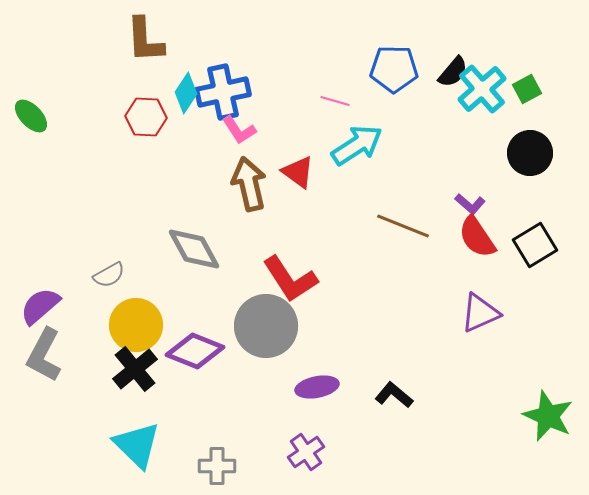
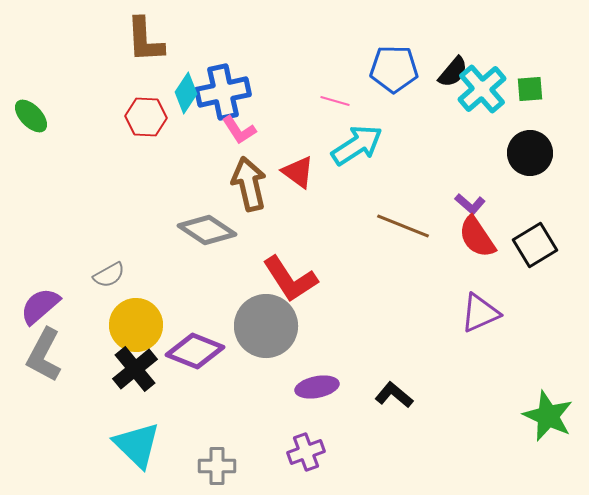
green square: moved 3 px right; rotated 24 degrees clockwise
gray diamond: moved 13 px right, 19 px up; rotated 28 degrees counterclockwise
purple cross: rotated 15 degrees clockwise
